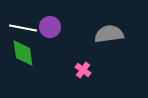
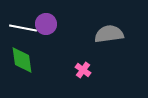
purple circle: moved 4 px left, 3 px up
green diamond: moved 1 px left, 7 px down
